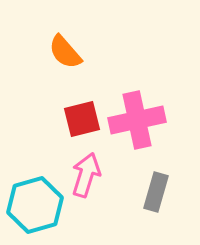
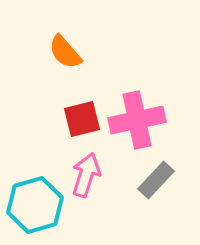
gray rectangle: moved 12 px up; rotated 27 degrees clockwise
